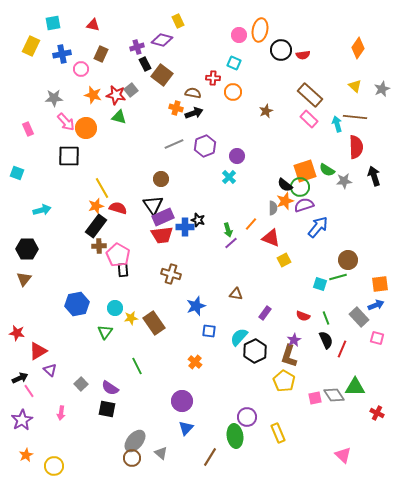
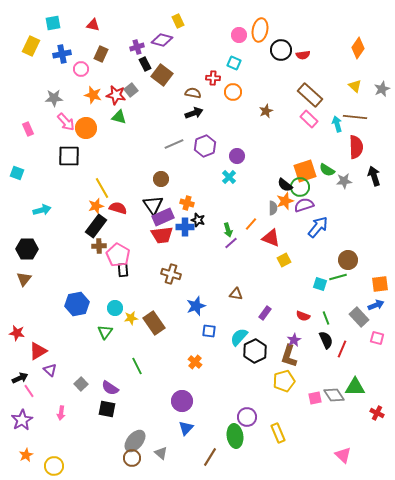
orange cross at (176, 108): moved 11 px right, 95 px down
yellow pentagon at (284, 381): rotated 25 degrees clockwise
